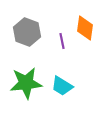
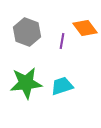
orange diamond: rotated 45 degrees counterclockwise
purple line: rotated 21 degrees clockwise
cyan trapezoid: rotated 130 degrees clockwise
